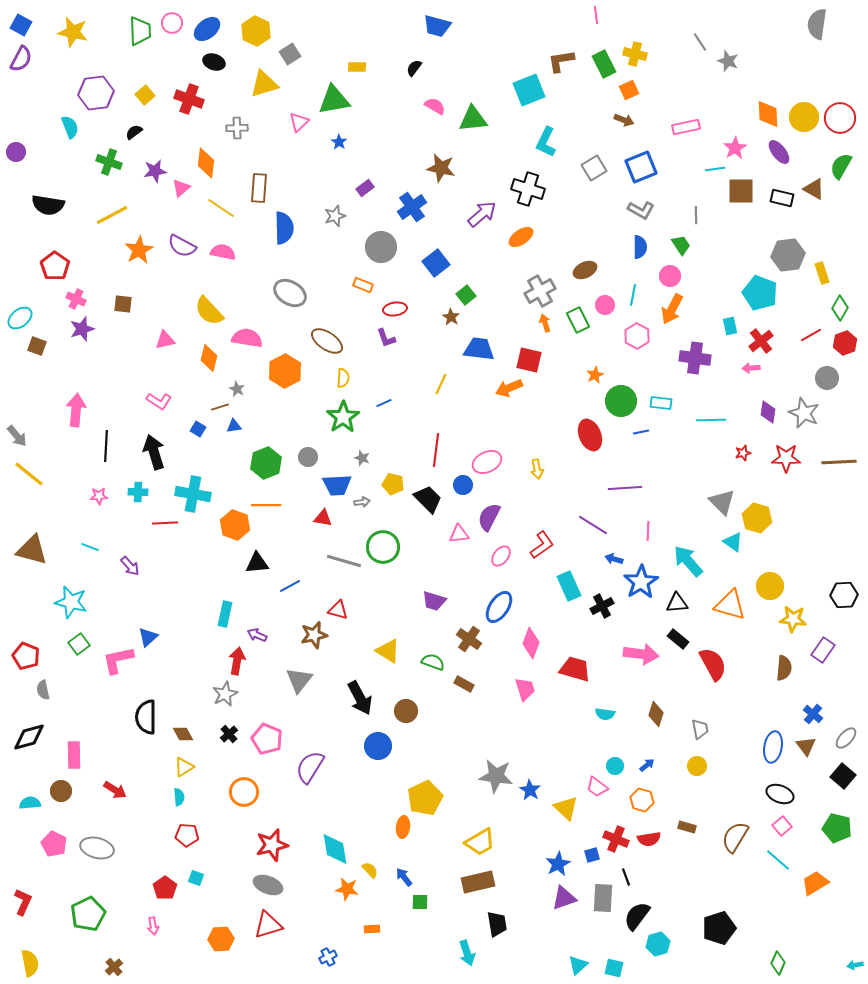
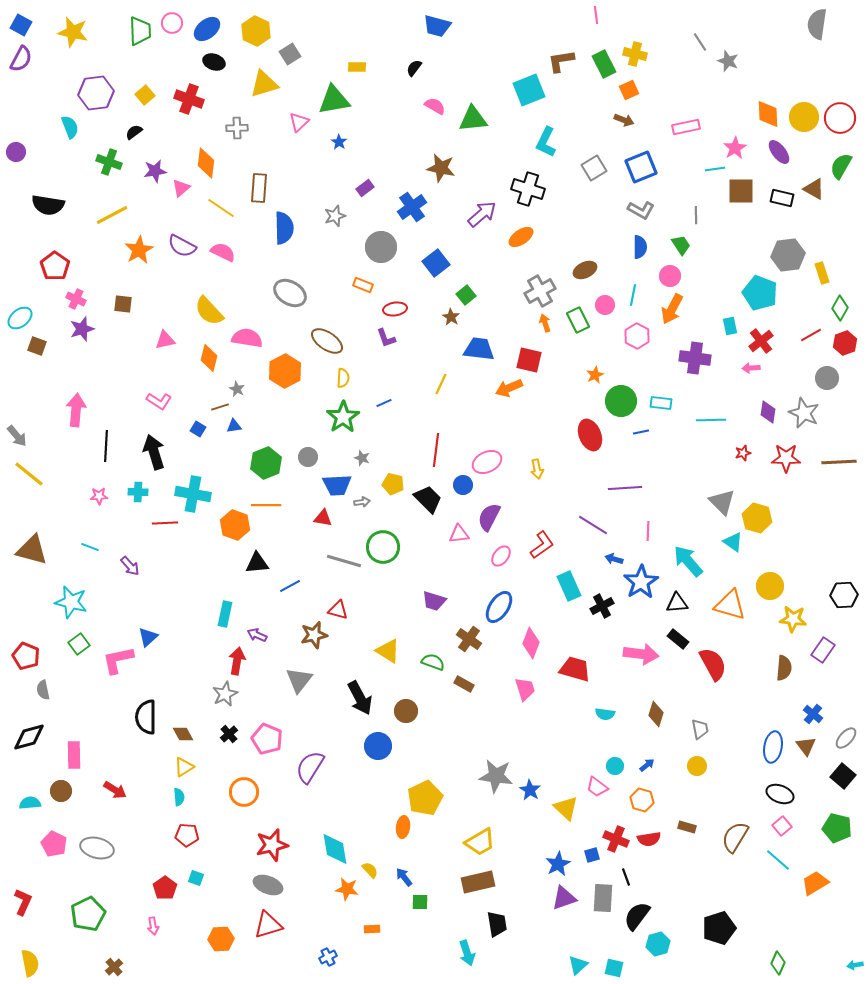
pink semicircle at (223, 252): rotated 15 degrees clockwise
